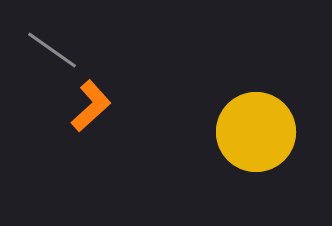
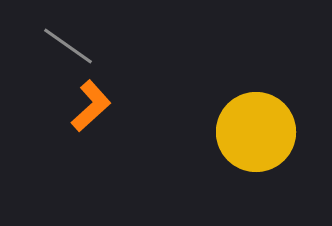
gray line: moved 16 px right, 4 px up
